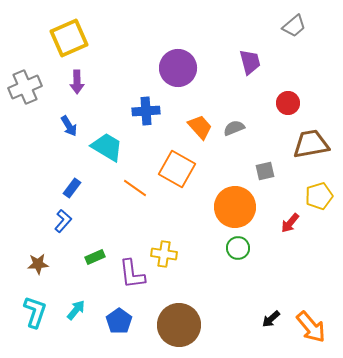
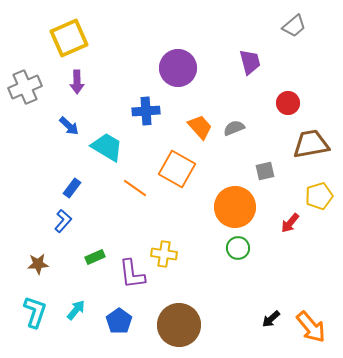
blue arrow: rotated 15 degrees counterclockwise
